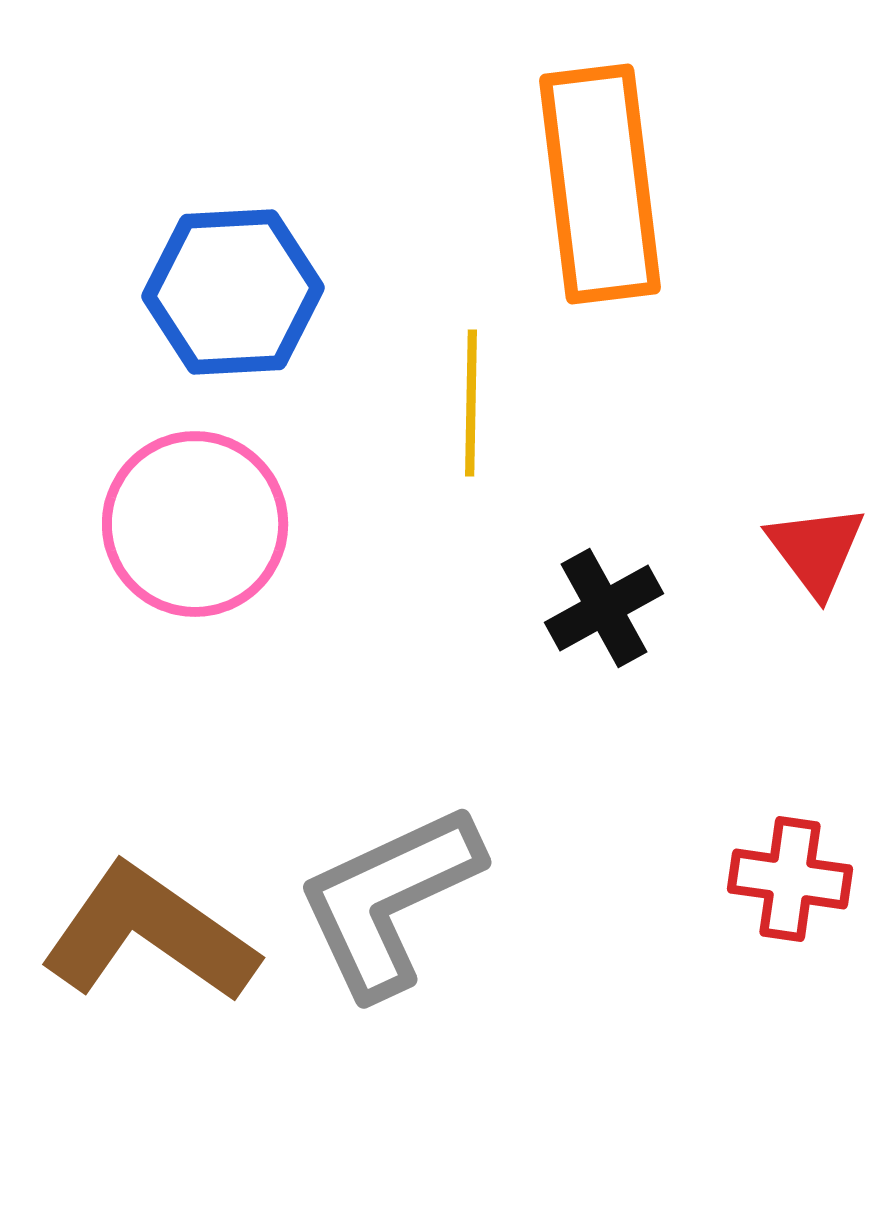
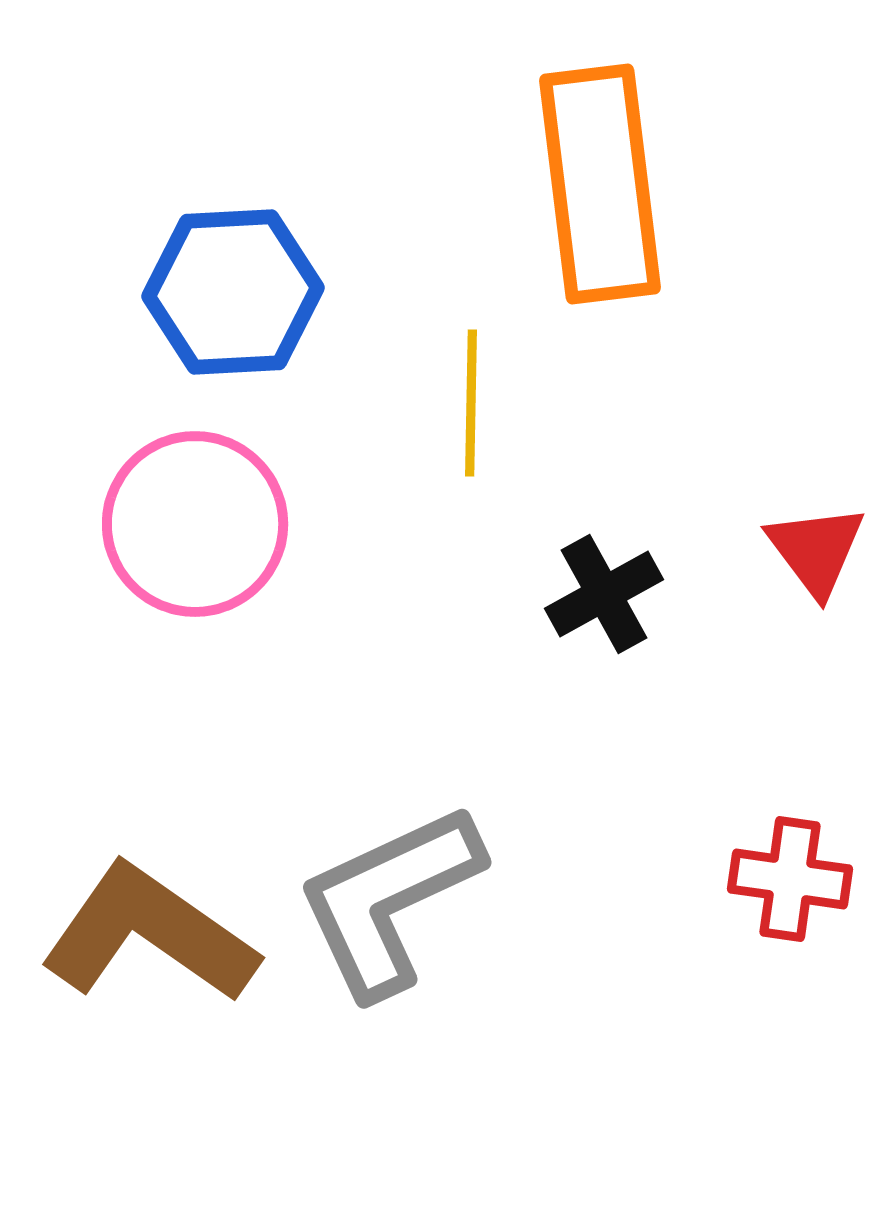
black cross: moved 14 px up
